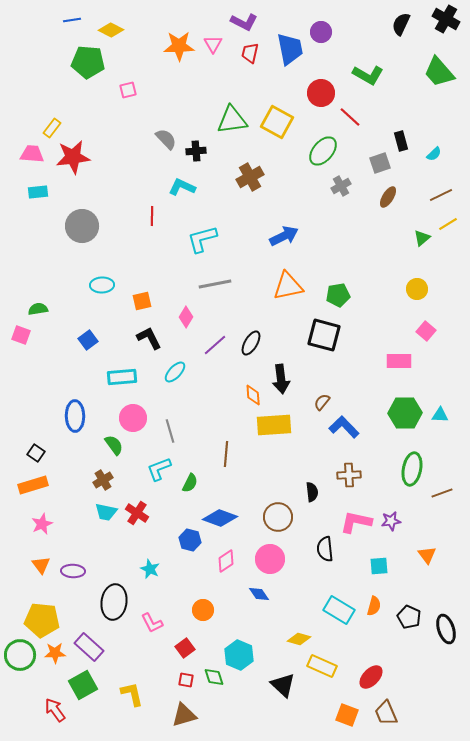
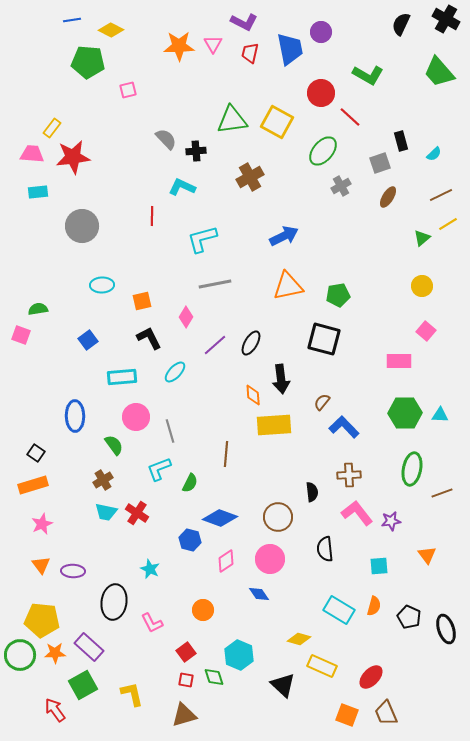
yellow circle at (417, 289): moved 5 px right, 3 px up
black square at (324, 335): moved 4 px down
pink circle at (133, 418): moved 3 px right, 1 px up
pink L-shape at (356, 522): moved 1 px right, 9 px up; rotated 40 degrees clockwise
red square at (185, 648): moved 1 px right, 4 px down
